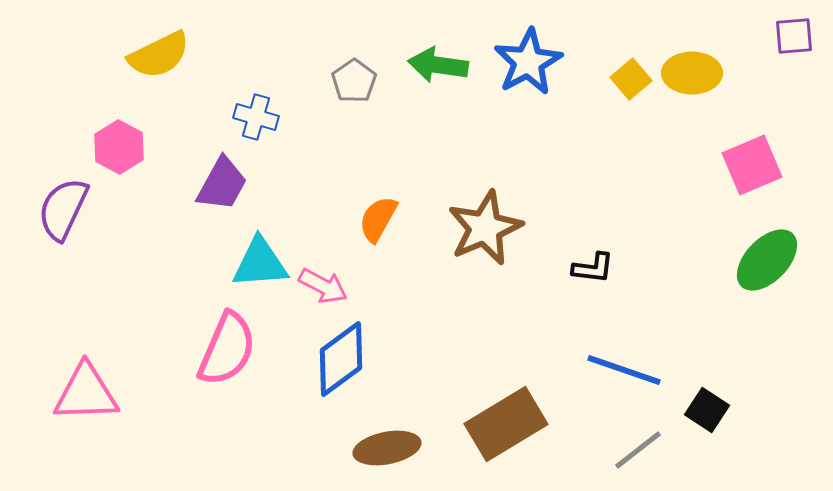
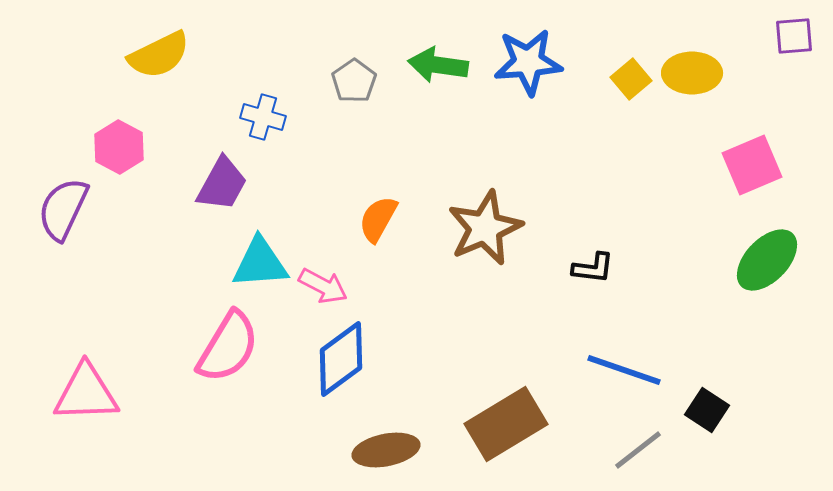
blue star: rotated 24 degrees clockwise
blue cross: moved 7 px right
pink semicircle: moved 1 px right, 2 px up; rotated 8 degrees clockwise
brown ellipse: moved 1 px left, 2 px down
